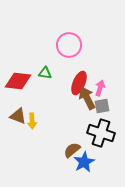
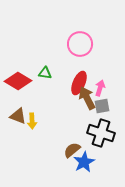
pink circle: moved 11 px right, 1 px up
red diamond: rotated 24 degrees clockwise
